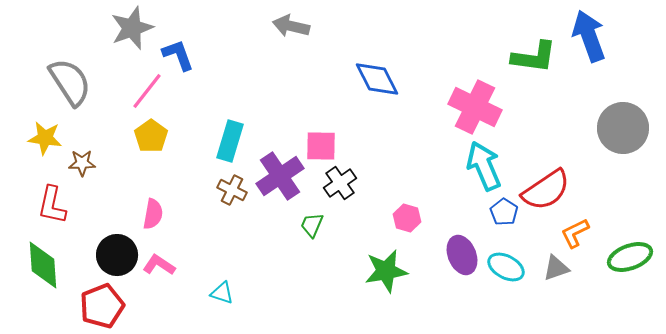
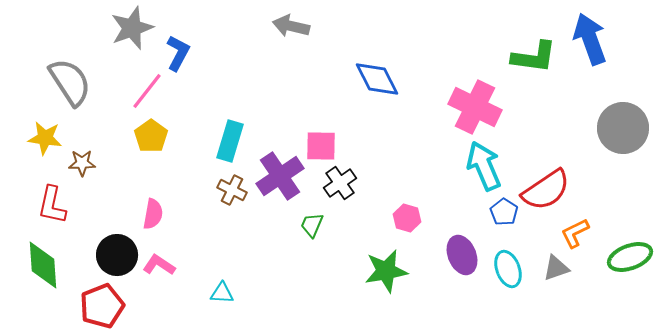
blue arrow: moved 1 px right, 3 px down
blue L-shape: moved 2 px up; rotated 48 degrees clockwise
cyan ellipse: moved 2 px right, 2 px down; rotated 42 degrees clockwise
cyan triangle: rotated 15 degrees counterclockwise
